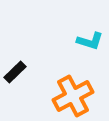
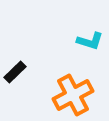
orange cross: moved 1 px up
